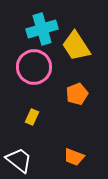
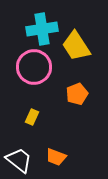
cyan cross: rotated 8 degrees clockwise
orange trapezoid: moved 18 px left
